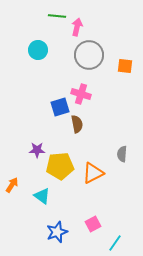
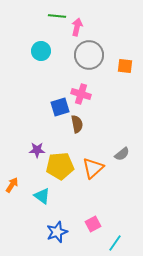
cyan circle: moved 3 px right, 1 px down
gray semicircle: rotated 133 degrees counterclockwise
orange triangle: moved 5 px up; rotated 15 degrees counterclockwise
